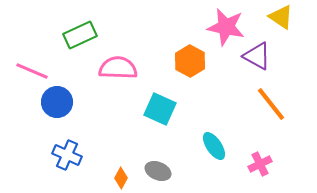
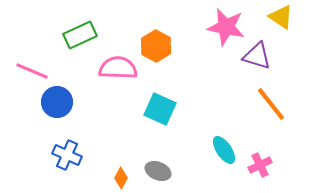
purple triangle: rotated 12 degrees counterclockwise
orange hexagon: moved 34 px left, 15 px up
cyan ellipse: moved 10 px right, 4 px down
pink cross: moved 1 px down
